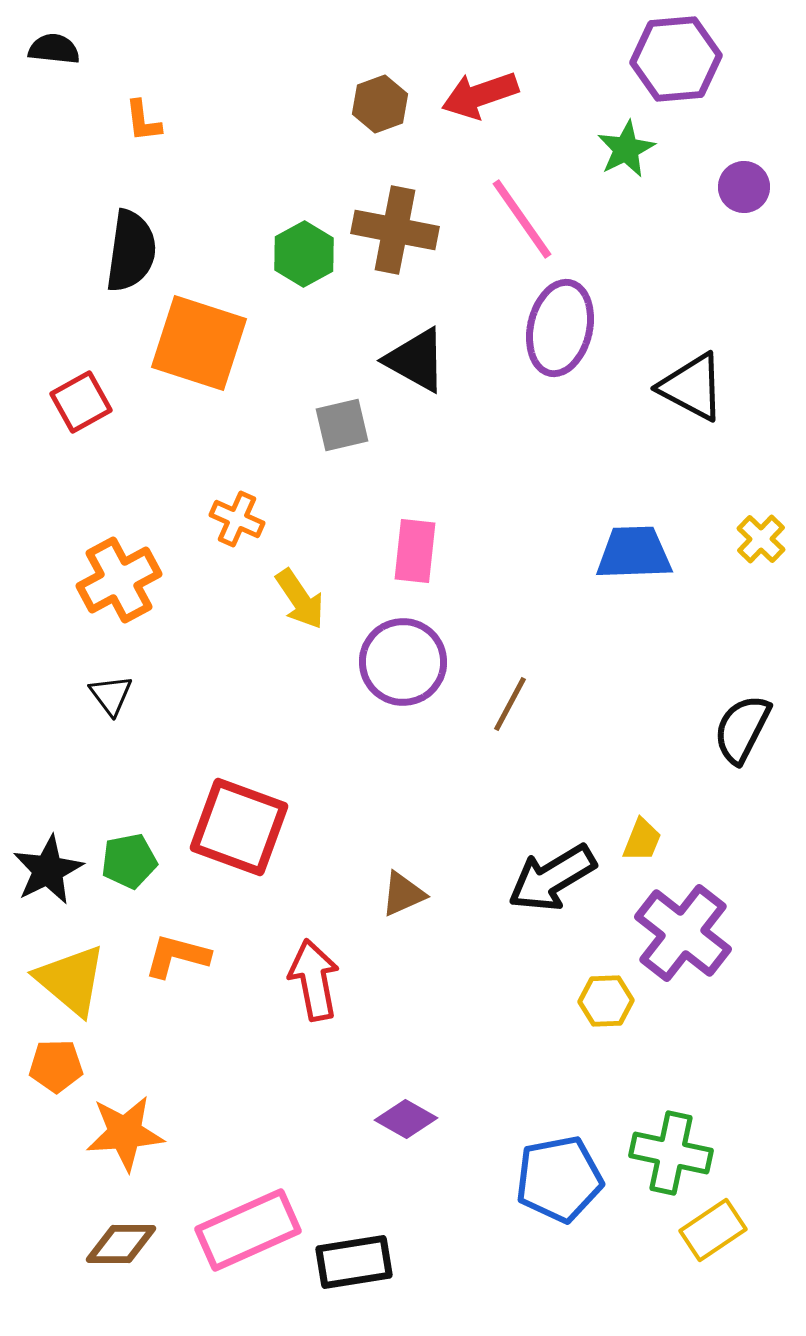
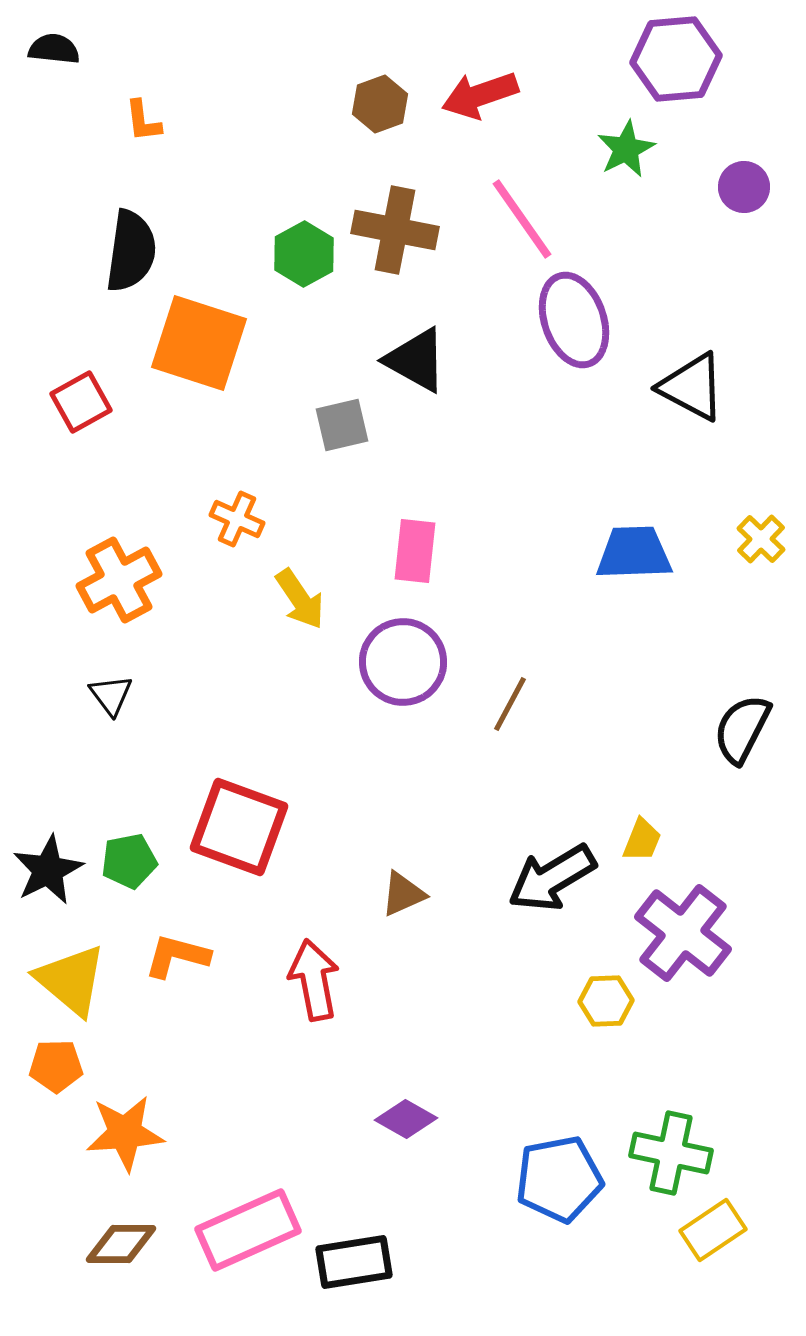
purple ellipse at (560, 328): moved 14 px right, 8 px up; rotated 32 degrees counterclockwise
